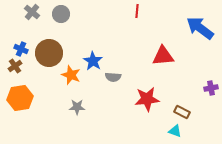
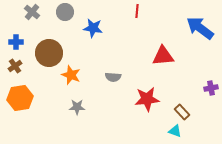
gray circle: moved 4 px right, 2 px up
blue cross: moved 5 px left, 7 px up; rotated 24 degrees counterclockwise
blue star: moved 33 px up; rotated 24 degrees counterclockwise
brown rectangle: rotated 21 degrees clockwise
